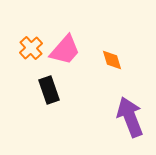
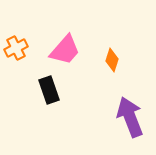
orange cross: moved 15 px left; rotated 15 degrees clockwise
orange diamond: rotated 35 degrees clockwise
